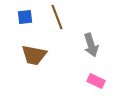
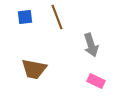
brown trapezoid: moved 14 px down
